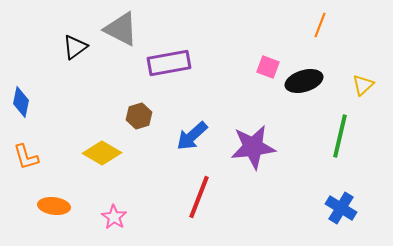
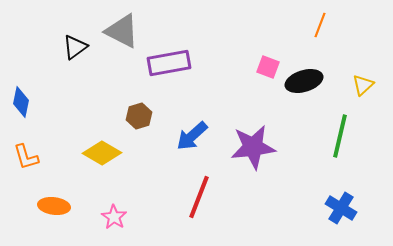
gray triangle: moved 1 px right, 2 px down
